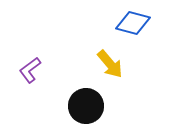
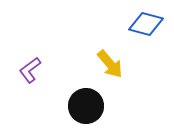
blue diamond: moved 13 px right, 1 px down
